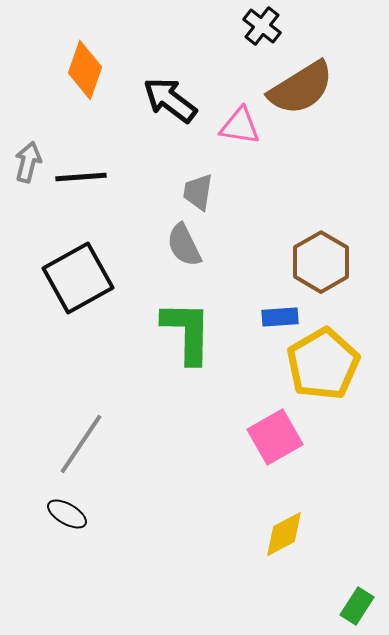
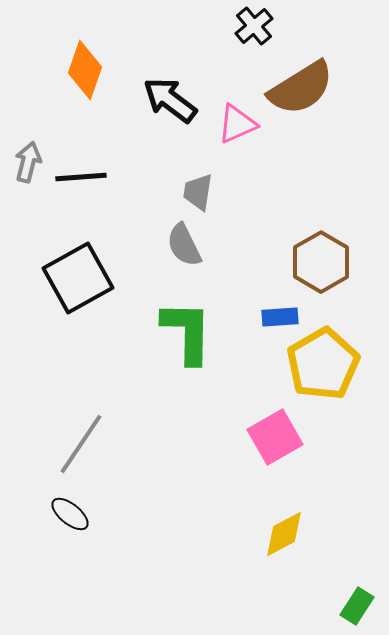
black cross: moved 8 px left; rotated 12 degrees clockwise
pink triangle: moved 3 px left, 2 px up; rotated 33 degrees counterclockwise
black ellipse: moved 3 px right; rotated 9 degrees clockwise
